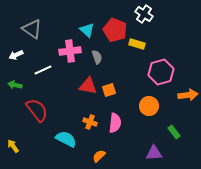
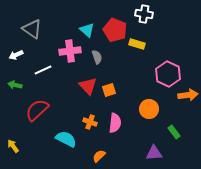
white cross: rotated 24 degrees counterclockwise
pink hexagon: moved 7 px right, 2 px down; rotated 20 degrees counterclockwise
red triangle: rotated 36 degrees clockwise
orange circle: moved 3 px down
red semicircle: rotated 95 degrees counterclockwise
